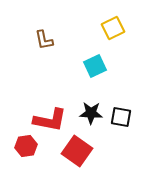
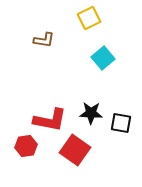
yellow square: moved 24 px left, 10 px up
brown L-shape: rotated 70 degrees counterclockwise
cyan square: moved 8 px right, 8 px up; rotated 15 degrees counterclockwise
black square: moved 6 px down
red square: moved 2 px left, 1 px up
